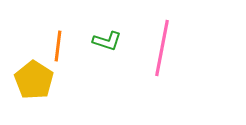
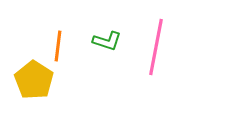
pink line: moved 6 px left, 1 px up
